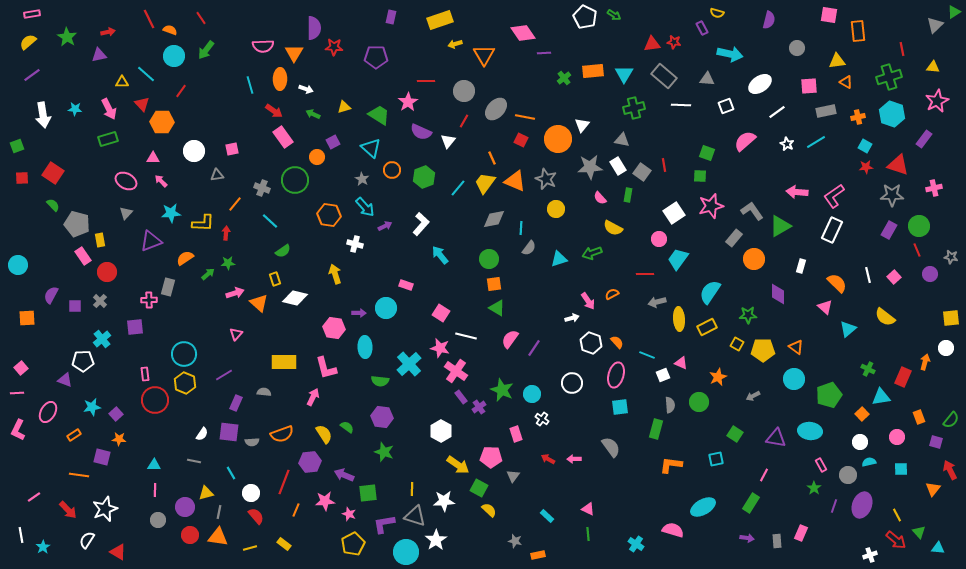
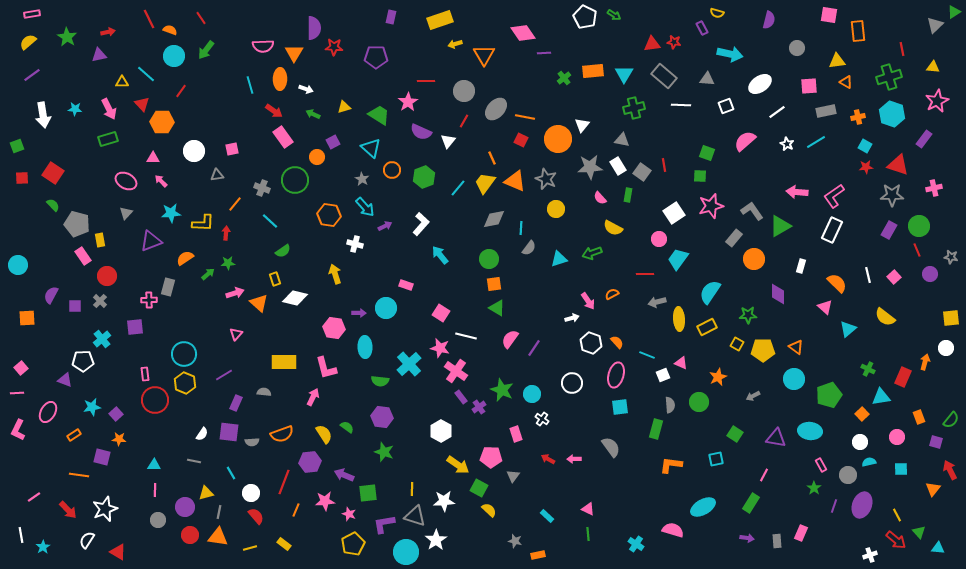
red circle at (107, 272): moved 4 px down
